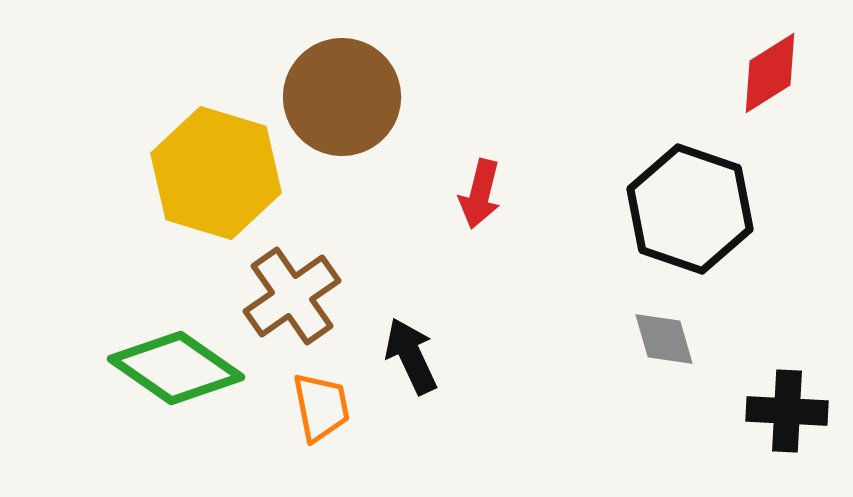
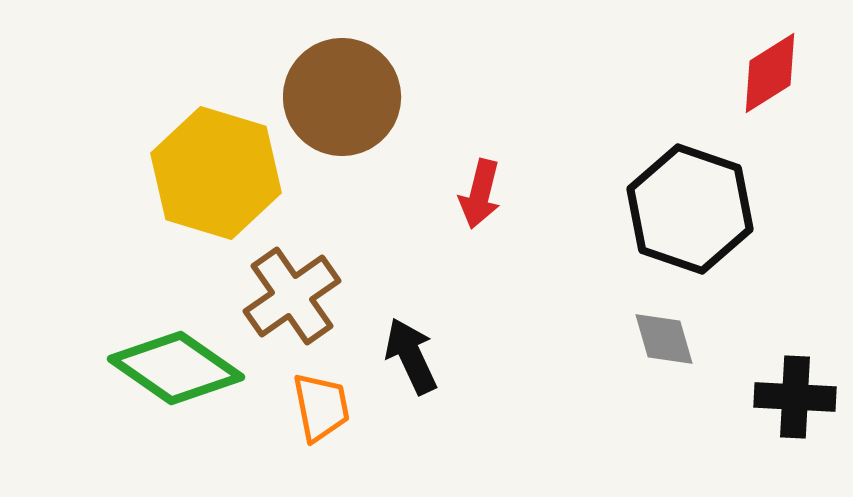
black cross: moved 8 px right, 14 px up
